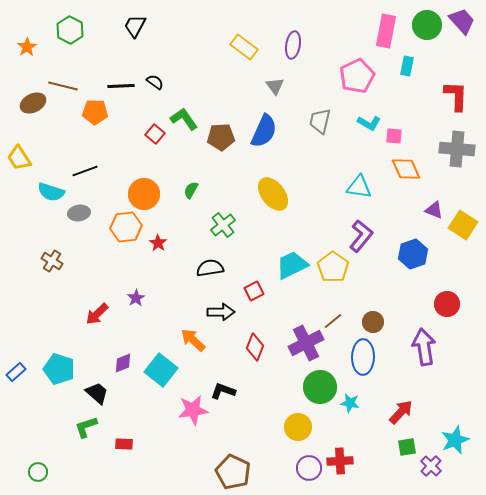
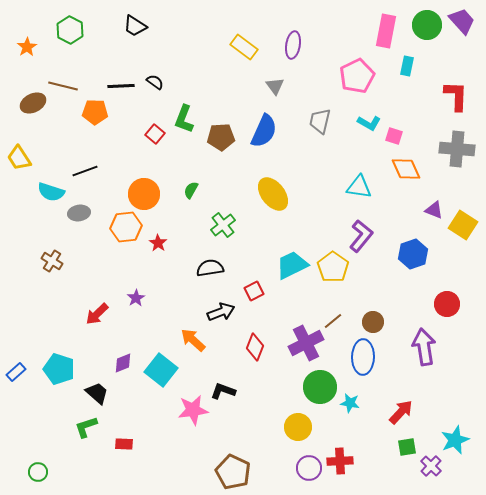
black trapezoid at (135, 26): rotated 85 degrees counterclockwise
green L-shape at (184, 119): rotated 124 degrees counterclockwise
pink square at (394, 136): rotated 12 degrees clockwise
black arrow at (221, 312): rotated 20 degrees counterclockwise
